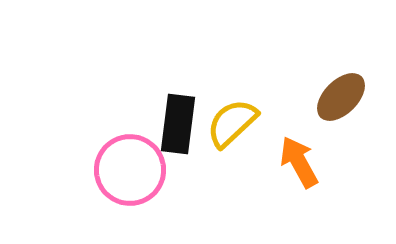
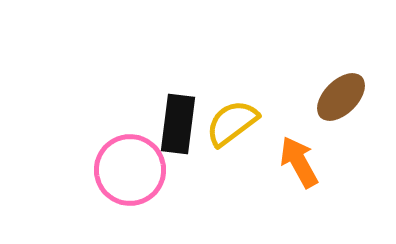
yellow semicircle: rotated 6 degrees clockwise
